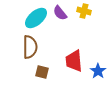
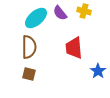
brown semicircle: moved 1 px left
red trapezoid: moved 13 px up
brown square: moved 13 px left, 2 px down
